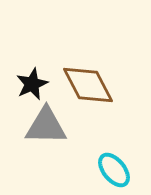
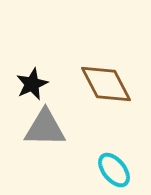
brown diamond: moved 18 px right, 1 px up
gray triangle: moved 1 px left, 2 px down
